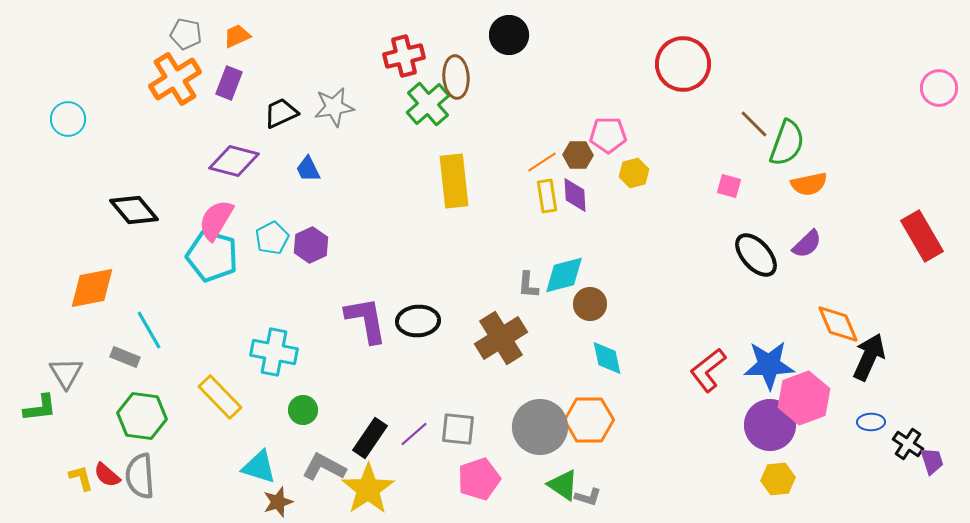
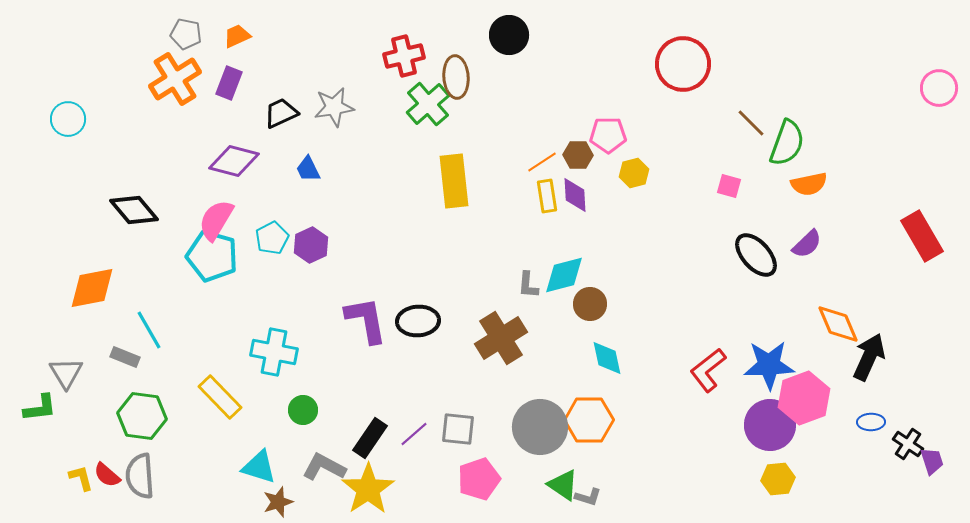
brown line at (754, 124): moved 3 px left, 1 px up
